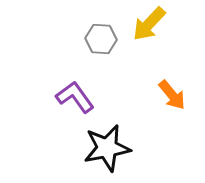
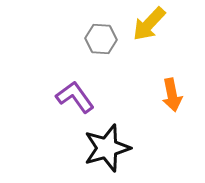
orange arrow: rotated 28 degrees clockwise
black star: rotated 6 degrees counterclockwise
